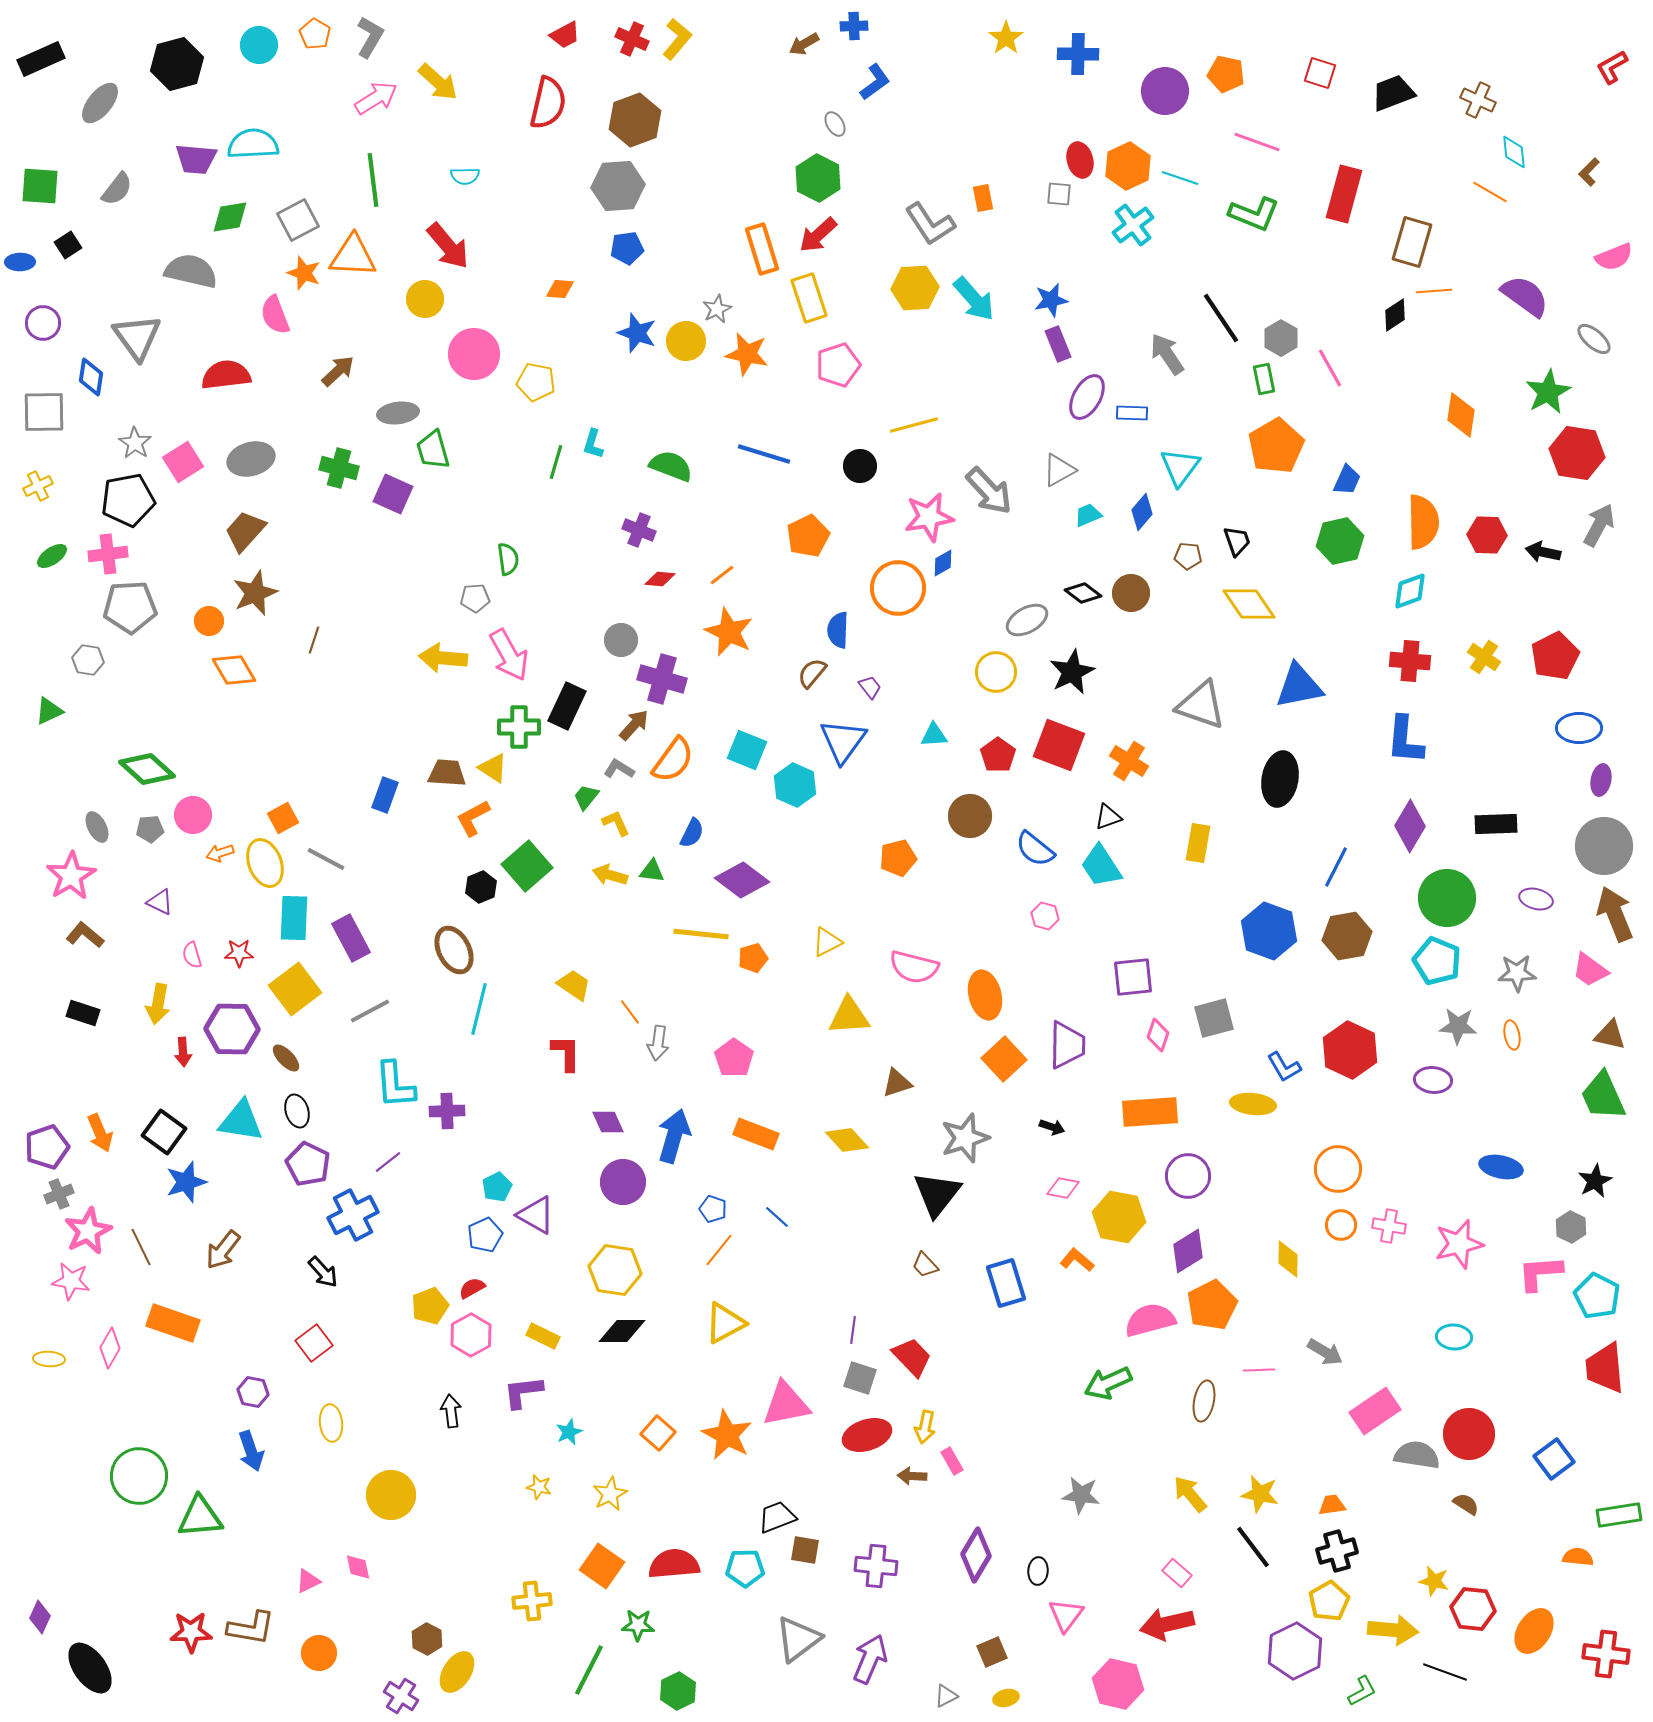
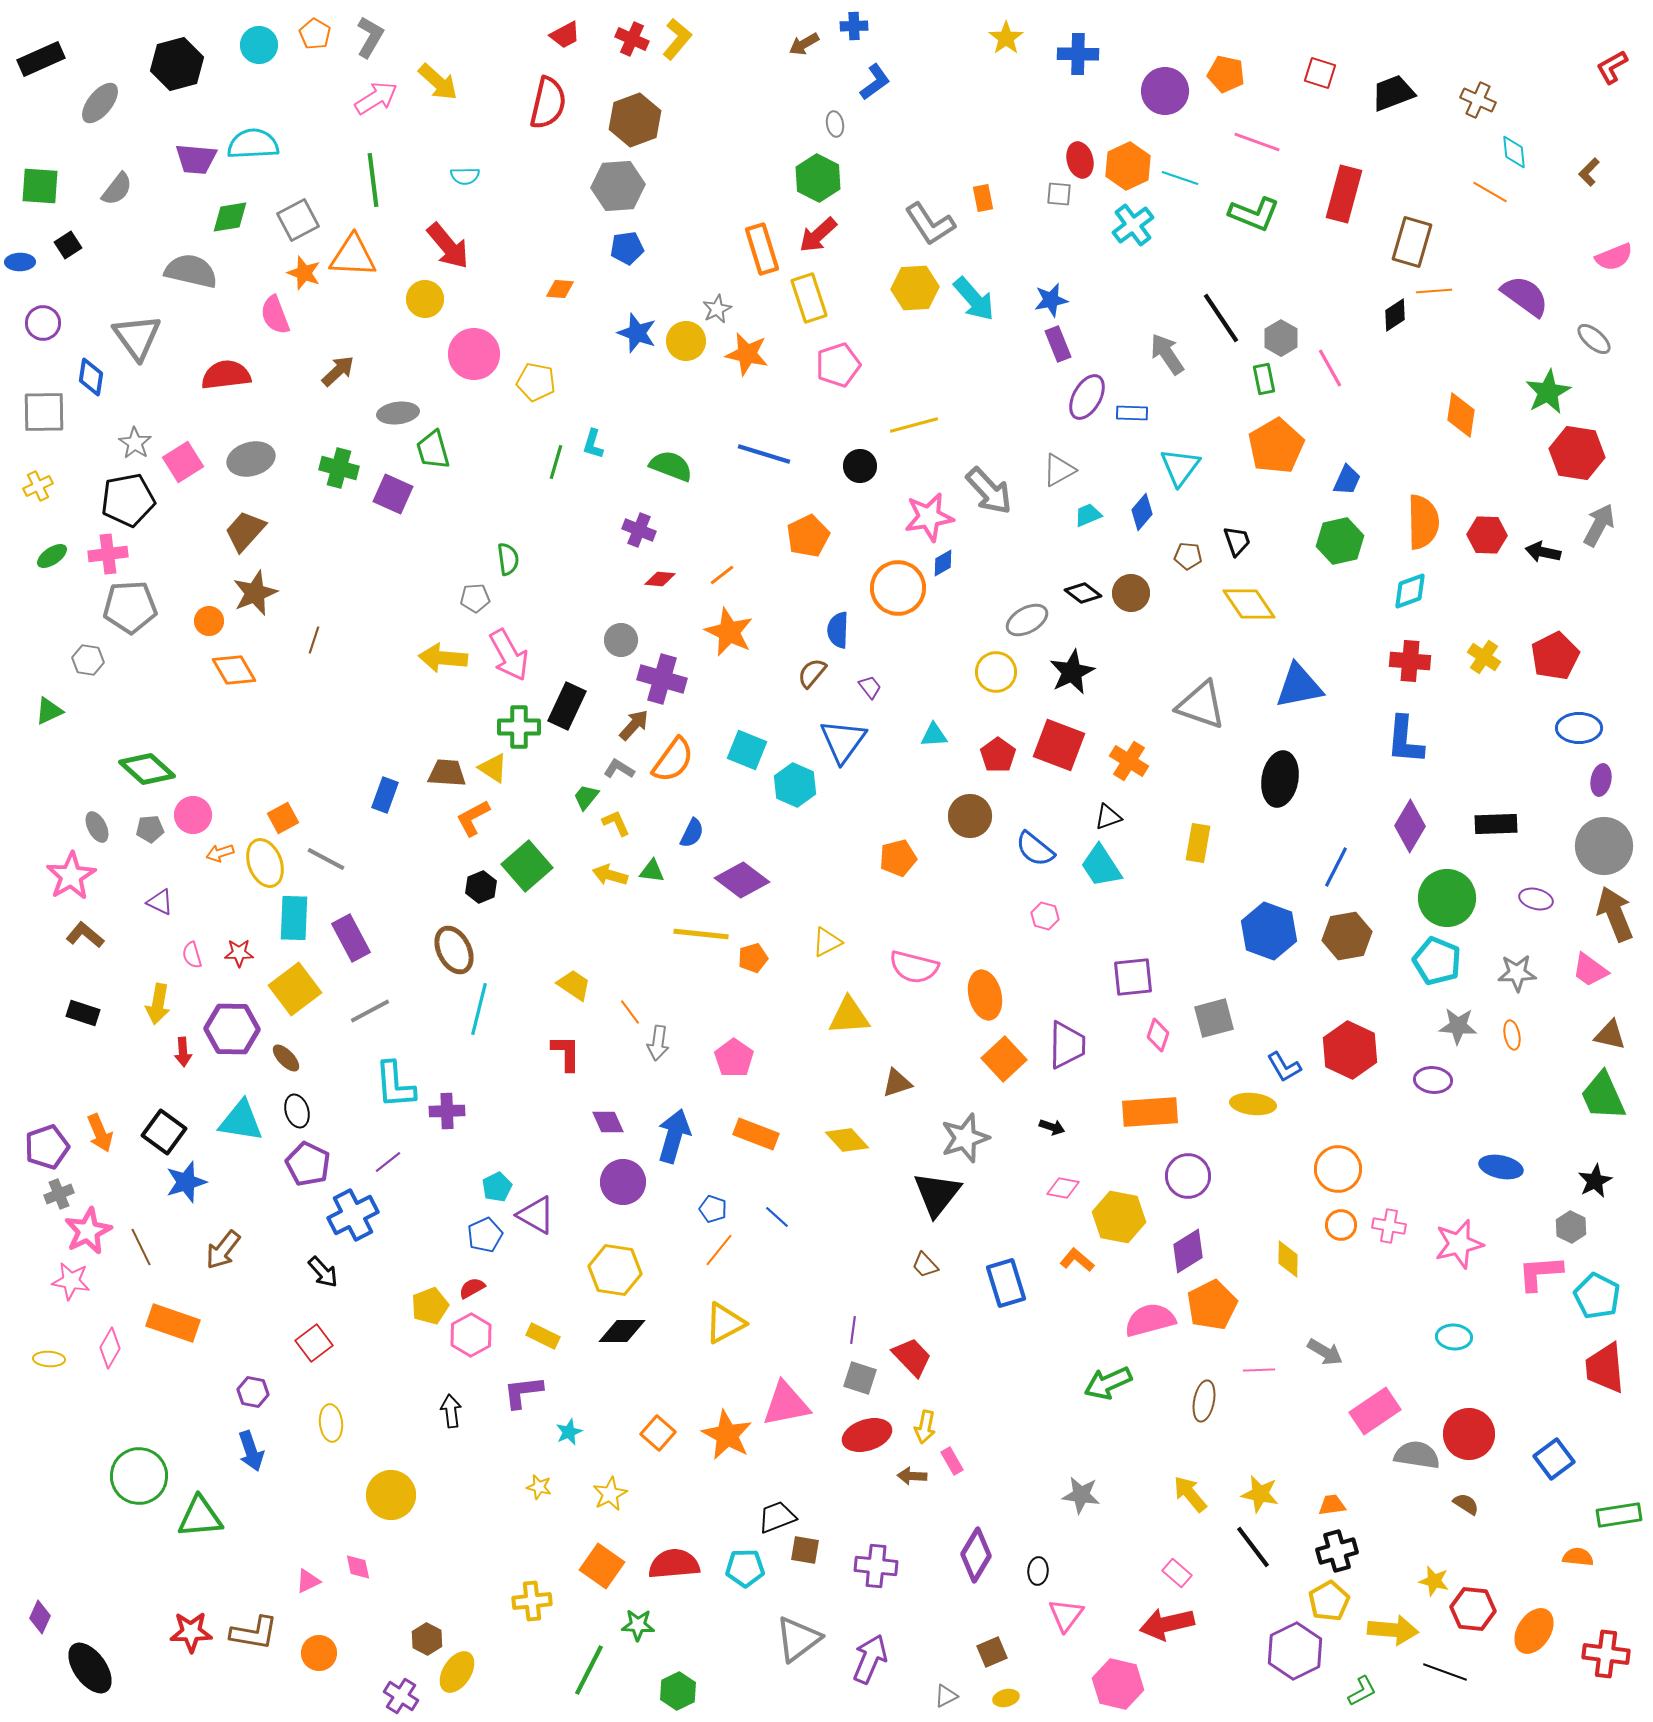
gray ellipse at (835, 124): rotated 20 degrees clockwise
brown L-shape at (251, 1628): moved 3 px right, 5 px down
